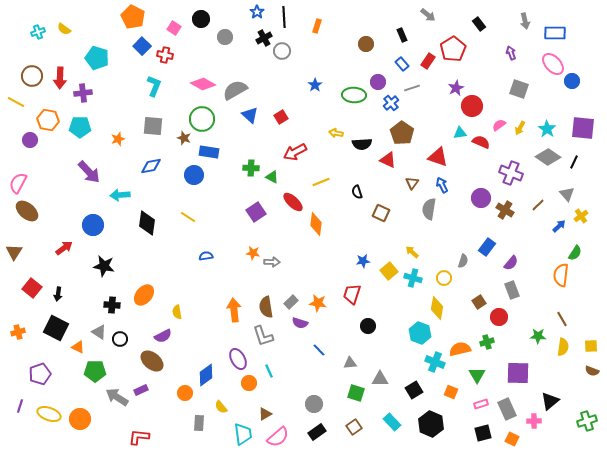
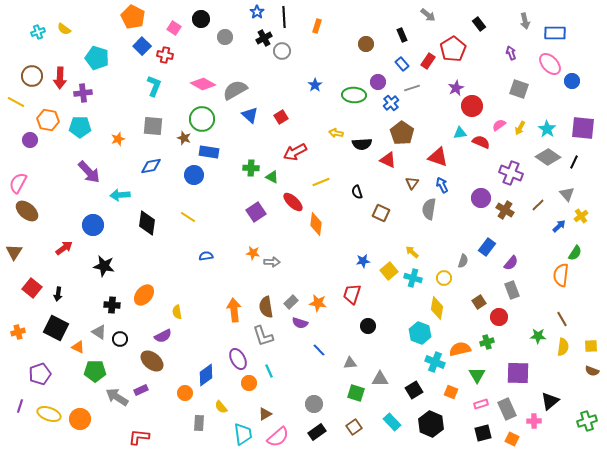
pink ellipse at (553, 64): moved 3 px left
